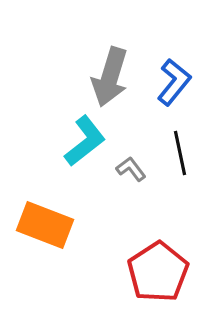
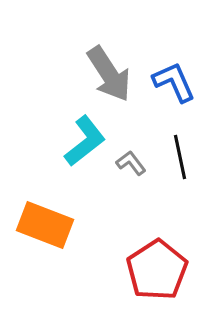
gray arrow: moved 1 px left, 3 px up; rotated 50 degrees counterclockwise
blue L-shape: rotated 63 degrees counterclockwise
black line: moved 4 px down
gray L-shape: moved 6 px up
red pentagon: moved 1 px left, 2 px up
